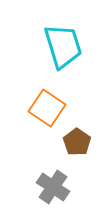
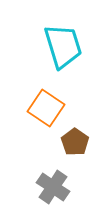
orange square: moved 1 px left
brown pentagon: moved 2 px left
